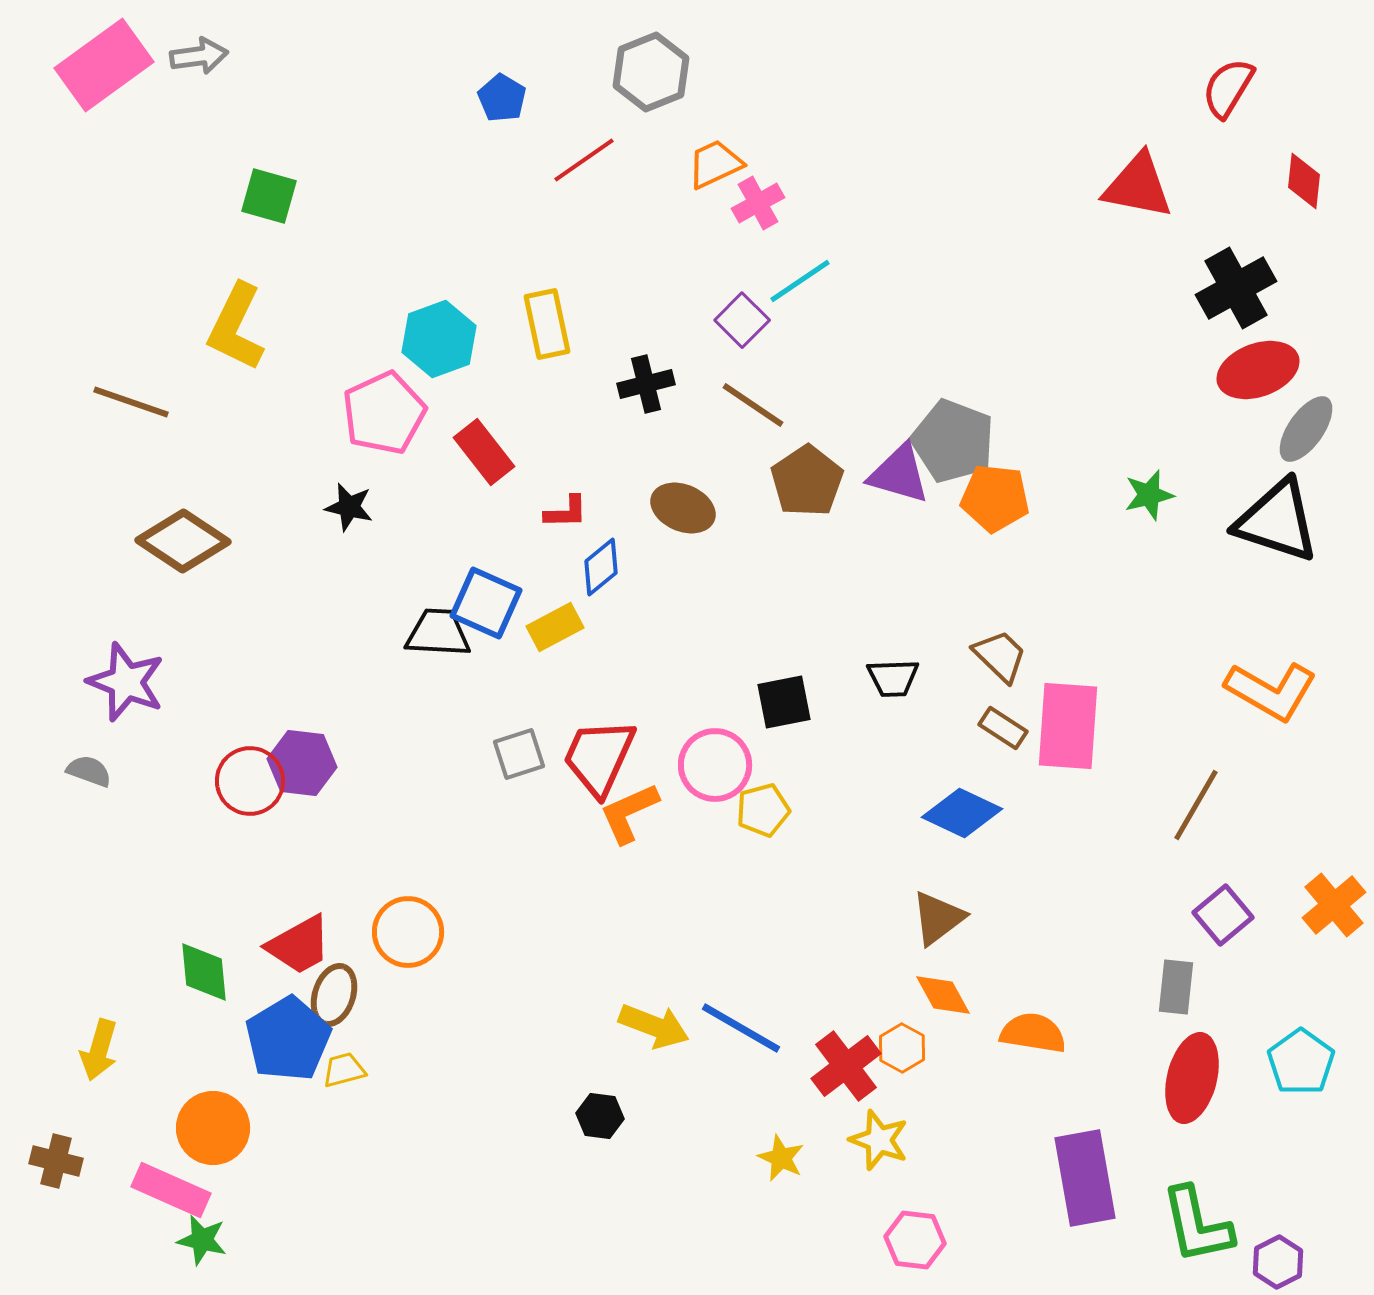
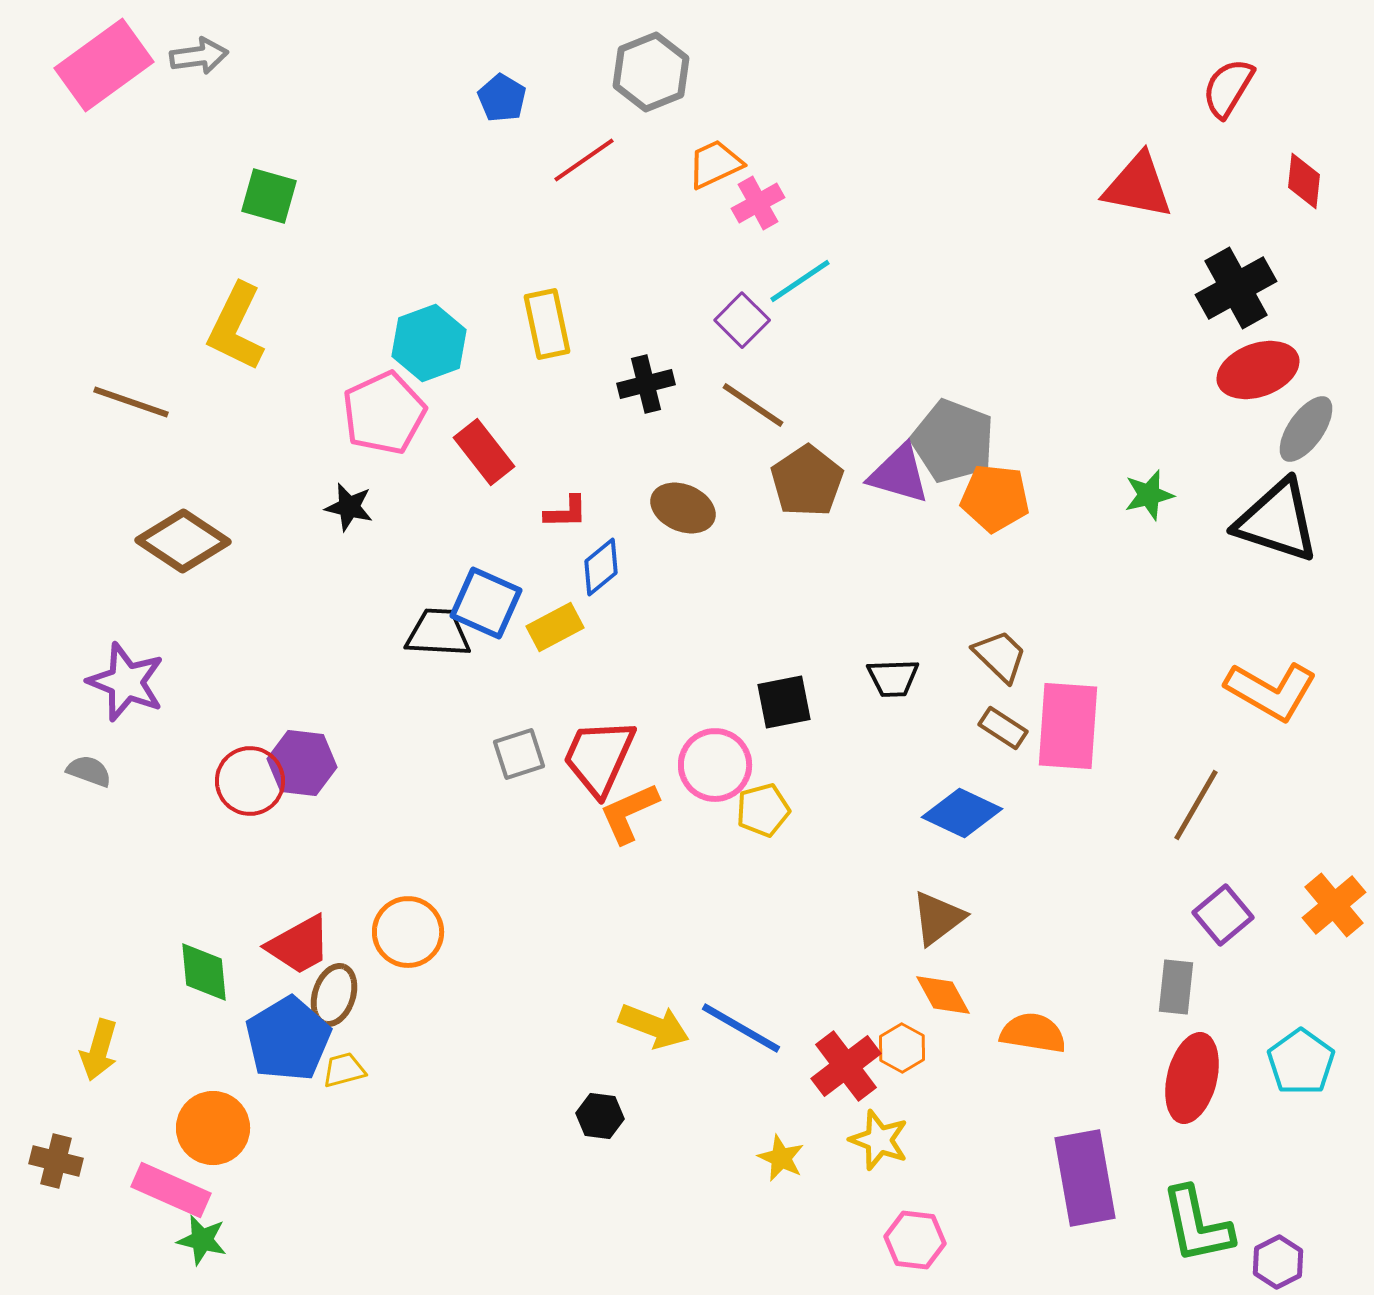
cyan hexagon at (439, 339): moved 10 px left, 4 px down
